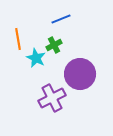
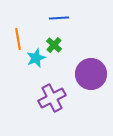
blue line: moved 2 px left, 1 px up; rotated 18 degrees clockwise
green cross: rotated 21 degrees counterclockwise
cyan star: rotated 24 degrees clockwise
purple circle: moved 11 px right
